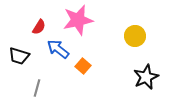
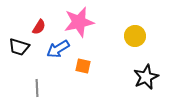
pink star: moved 1 px right, 2 px down
blue arrow: rotated 70 degrees counterclockwise
black trapezoid: moved 9 px up
orange square: rotated 28 degrees counterclockwise
gray line: rotated 18 degrees counterclockwise
